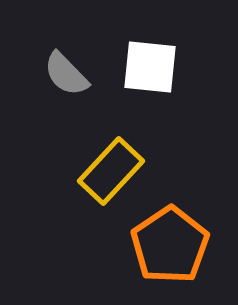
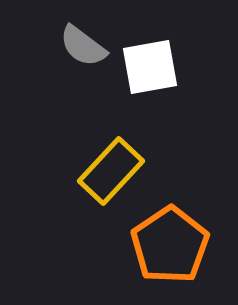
white square: rotated 16 degrees counterclockwise
gray semicircle: moved 17 px right, 28 px up; rotated 9 degrees counterclockwise
